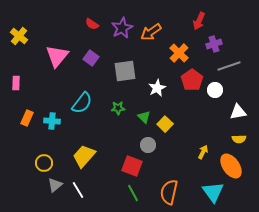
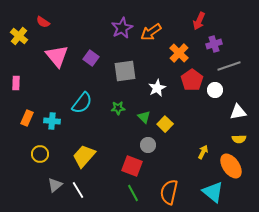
red semicircle: moved 49 px left, 2 px up
pink triangle: rotated 20 degrees counterclockwise
yellow circle: moved 4 px left, 9 px up
cyan triangle: rotated 15 degrees counterclockwise
